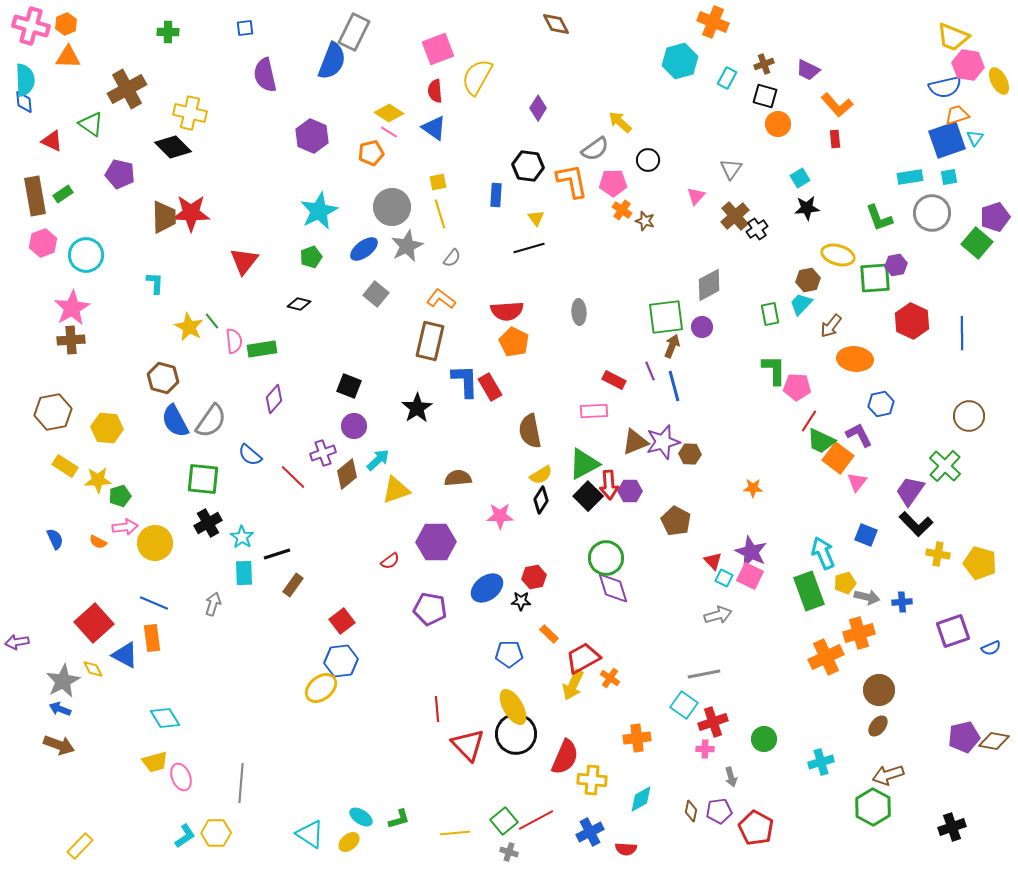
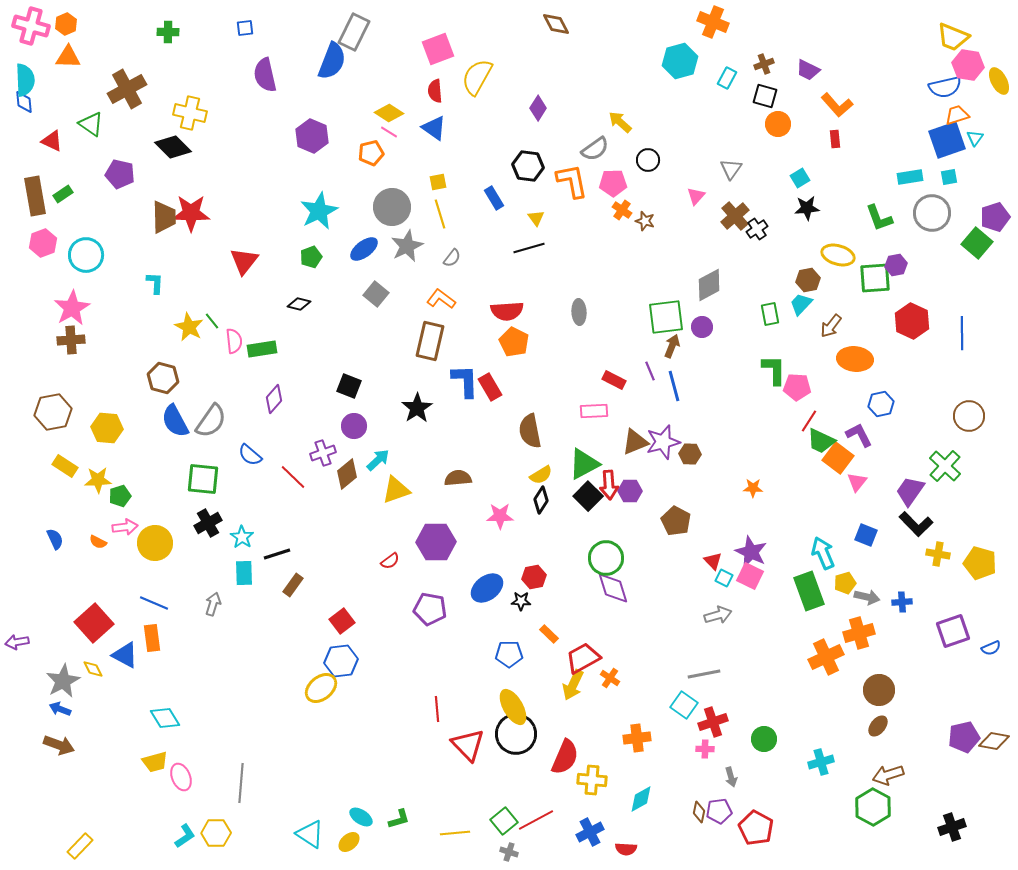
blue rectangle at (496, 195): moved 2 px left, 3 px down; rotated 35 degrees counterclockwise
brown diamond at (691, 811): moved 8 px right, 1 px down
